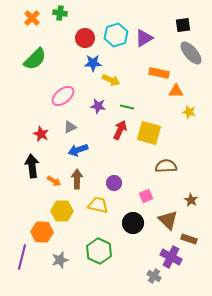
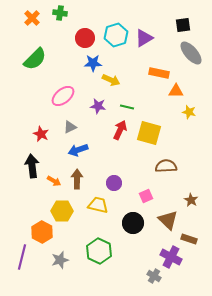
orange hexagon: rotated 25 degrees clockwise
